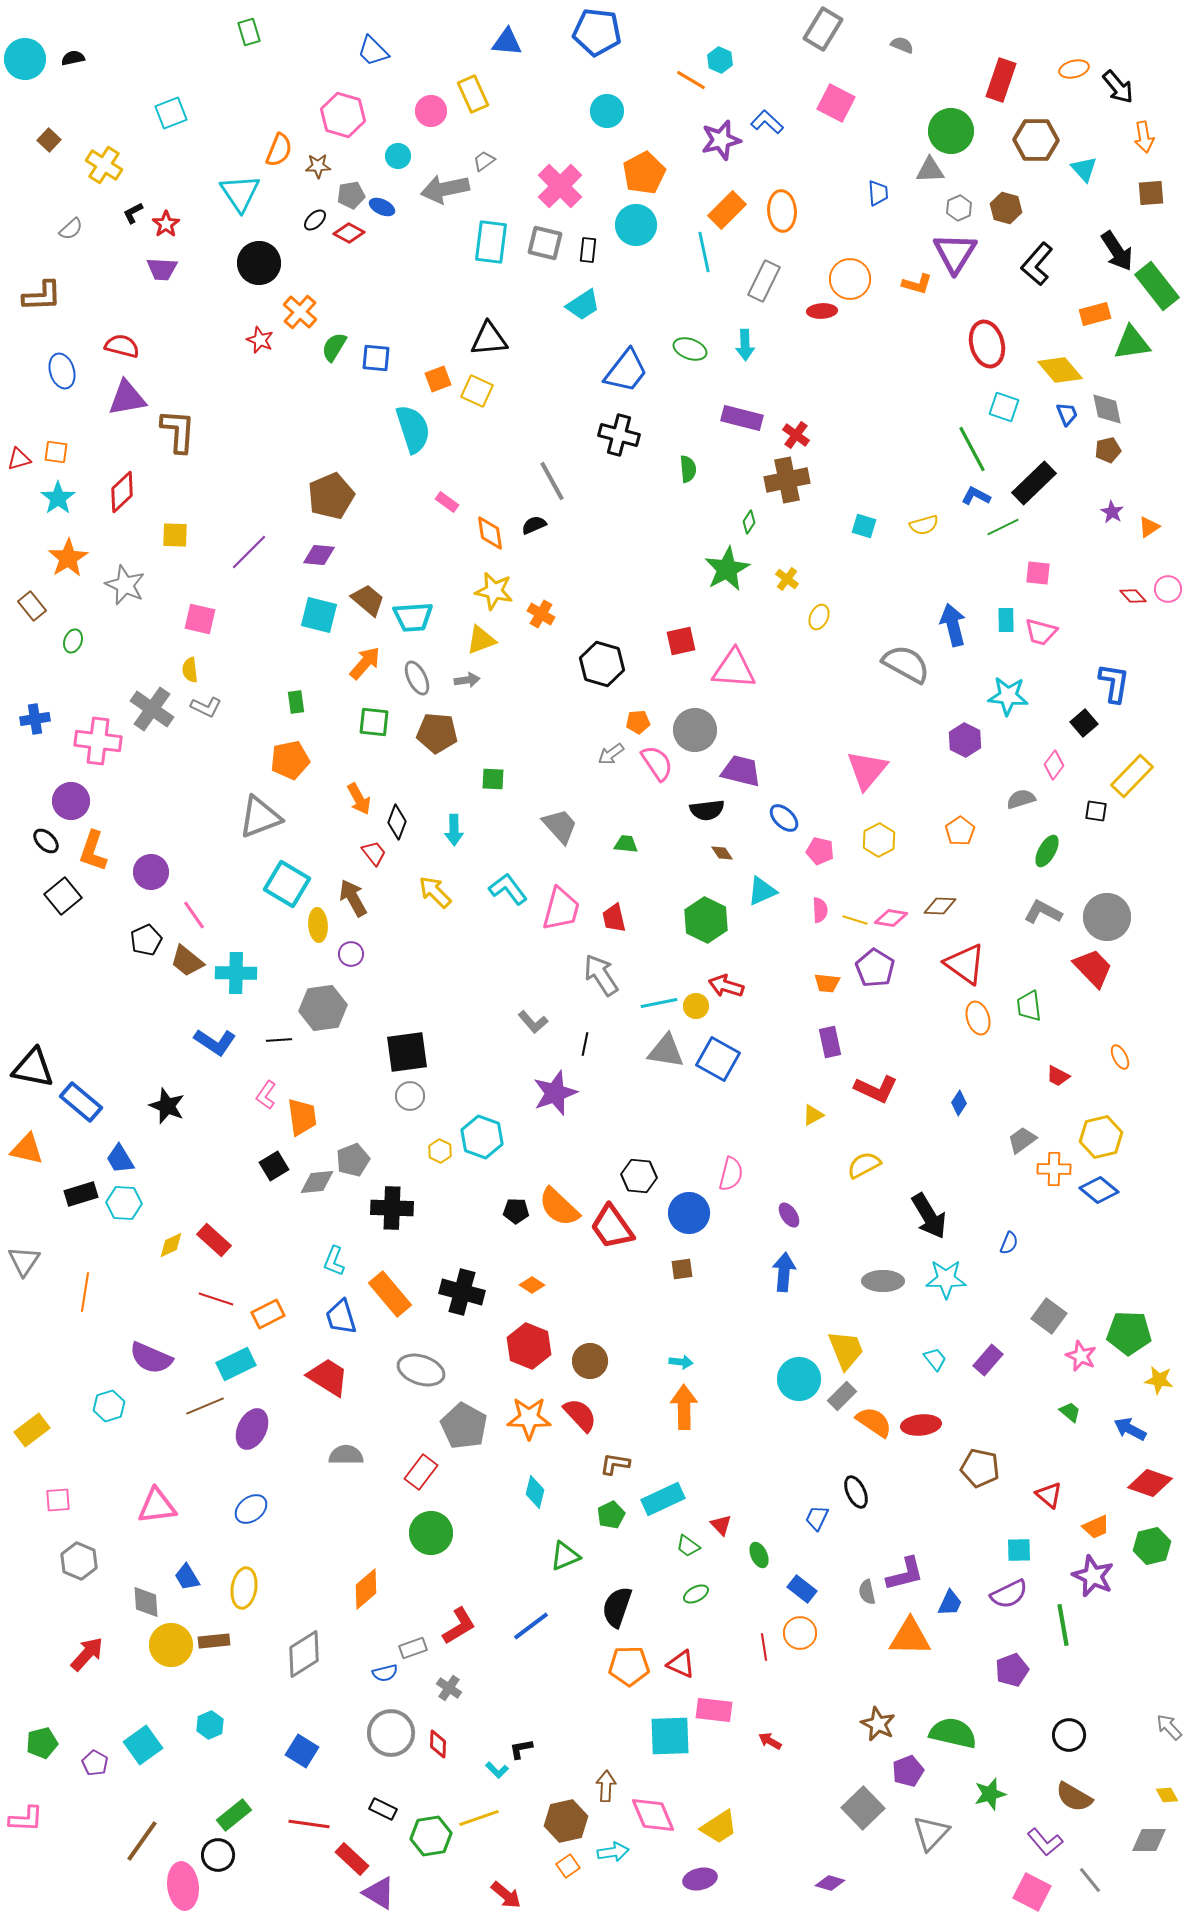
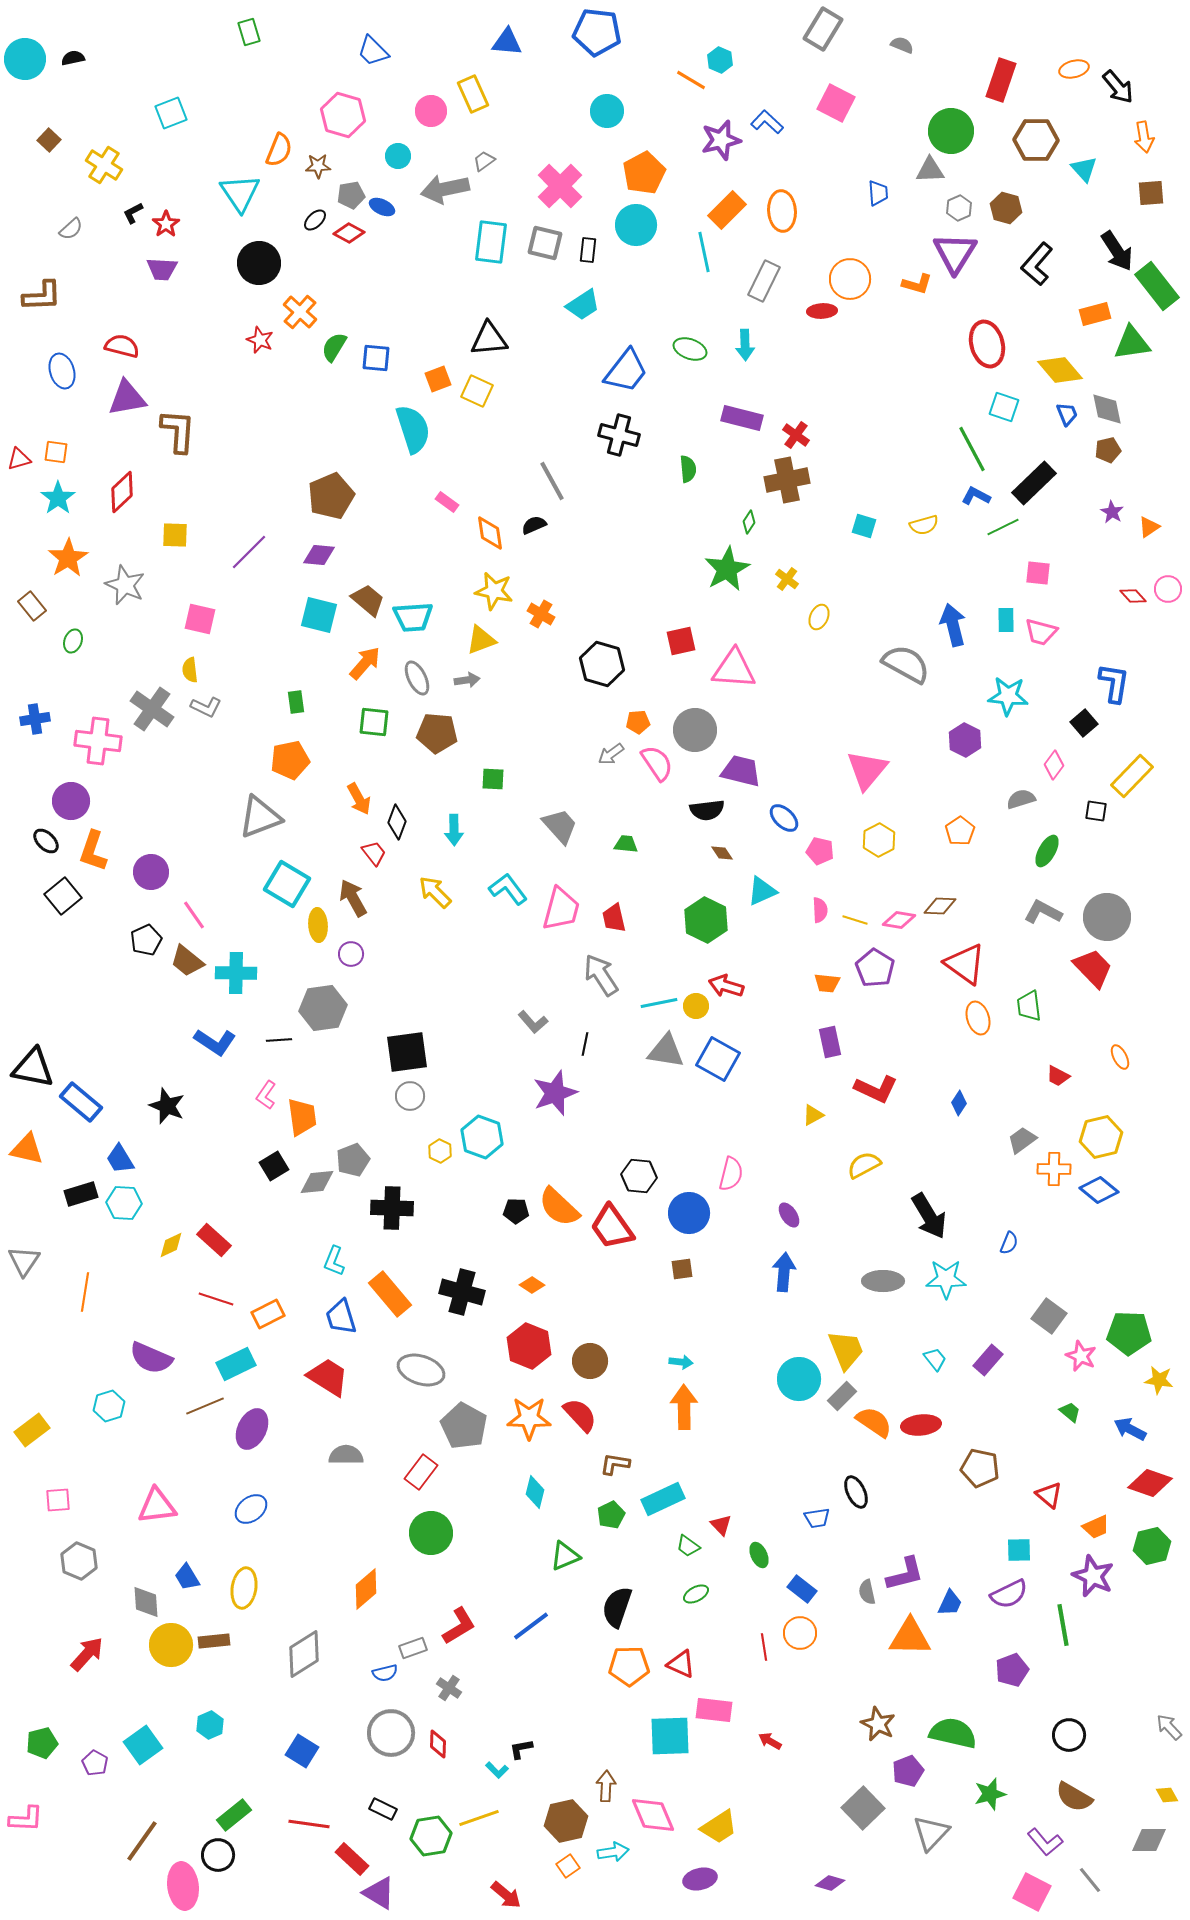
pink diamond at (891, 918): moved 8 px right, 2 px down
blue trapezoid at (817, 1518): rotated 124 degrees counterclockwise
